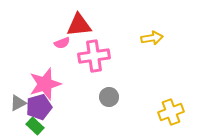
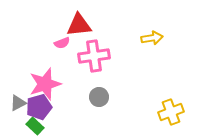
gray circle: moved 10 px left
